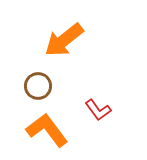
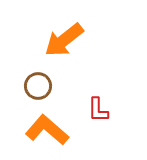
red L-shape: rotated 36 degrees clockwise
orange L-shape: rotated 12 degrees counterclockwise
